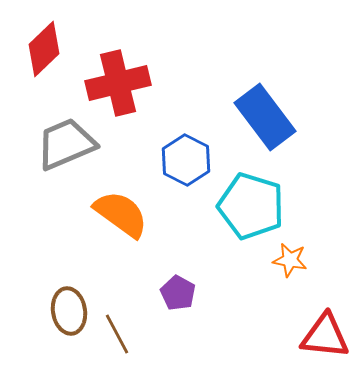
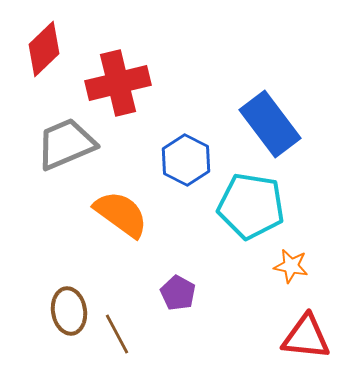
blue rectangle: moved 5 px right, 7 px down
cyan pentagon: rotated 8 degrees counterclockwise
orange star: moved 1 px right, 6 px down
red triangle: moved 19 px left, 1 px down
